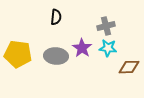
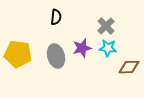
gray cross: rotated 30 degrees counterclockwise
purple star: rotated 24 degrees clockwise
gray ellipse: rotated 70 degrees clockwise
